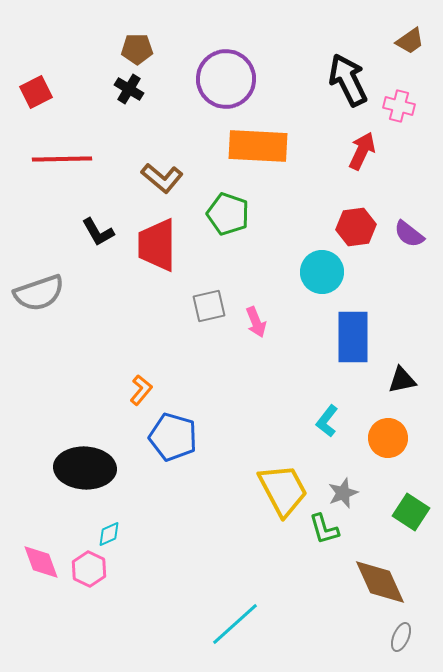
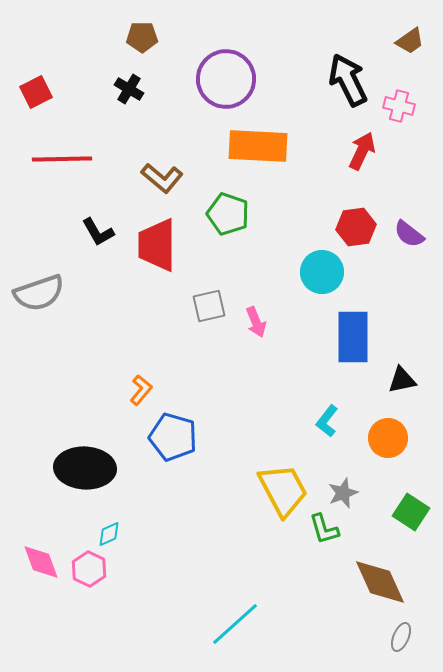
brown pentagon: moved 5 px right, 12 px up
